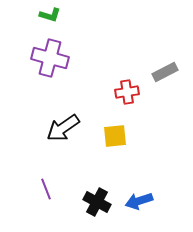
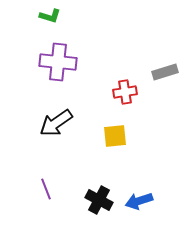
green L-shape: moved 1 px down
purple cross: moved 8 px right, 4 px down; rotated 9 degrees counterclockwise
gray rectangle: rotated 10 degrees clockwise
red cross: moved 2 px left
black arrow: moved 7 px left, 5 px up
black cross: moved 2 px right, 2 px up
